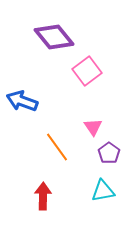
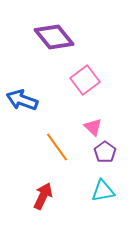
pink square: moved 2 px left, 9 px down
blue arrow: moved 1 px up
pink triangle: rotated 12 degrees counterclockwise
purple pentagon: moved 4 px left, 1 px up
red arrow: rotated 24 degrees clockwise
